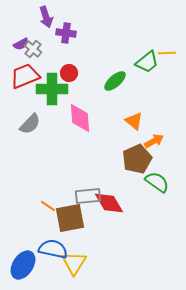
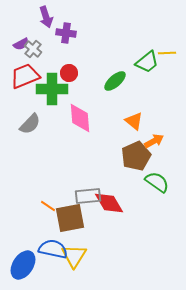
brown pentagon: moved 1 px left, 3 px up
yellow triangle: moved 7 px up
